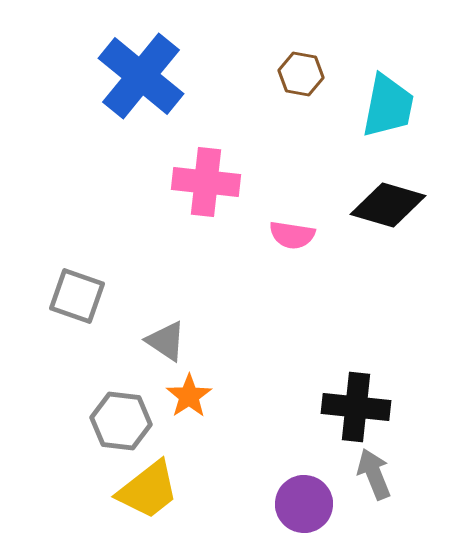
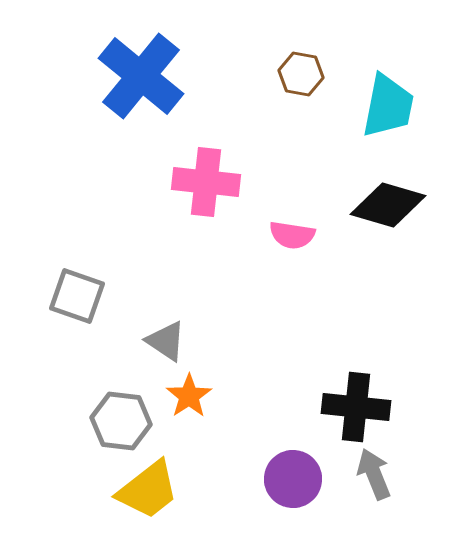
purple circle: moved 11 px left, 25 px up
